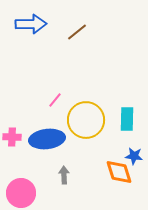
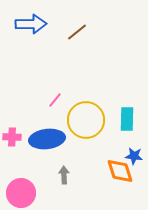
orange diamond: moved 1 px right, 1 px up
